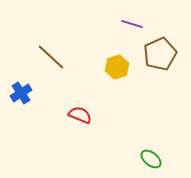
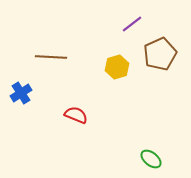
purple line: rotated 55 degrees counterclockwise
brown line: rotated 40 degrees counterclockwise
red semicircle: moved 4 px left
